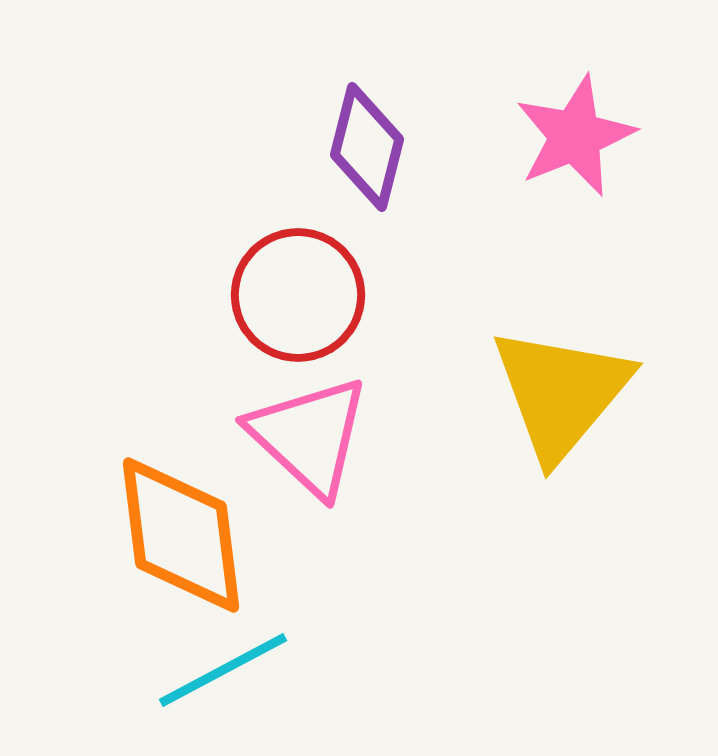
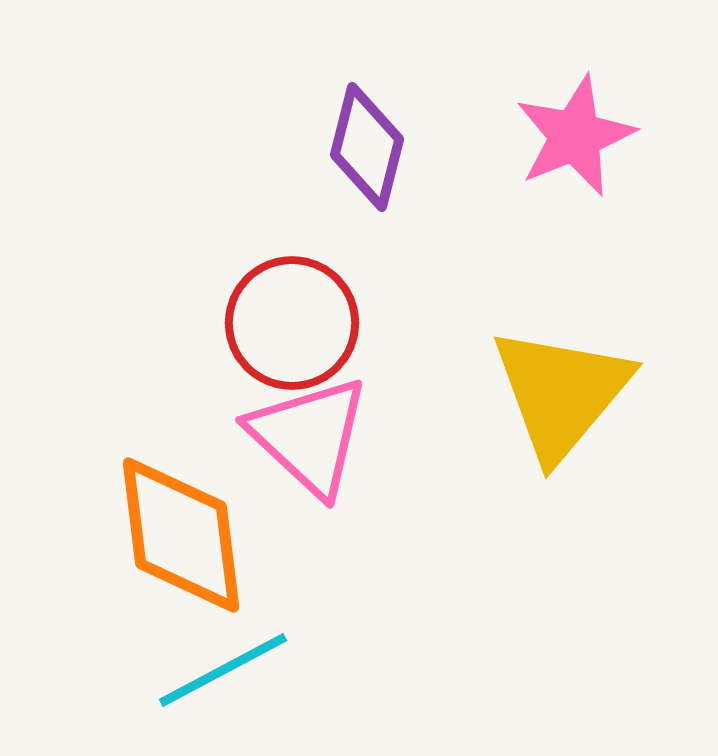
red circle: moved 6 px left, 28 px down
